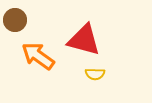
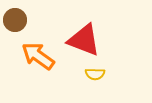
red triangle: rotated 6 degrees clockwise
